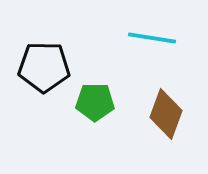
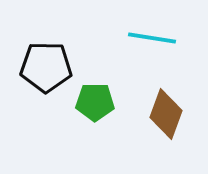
black pentagon: moved 2 px right
